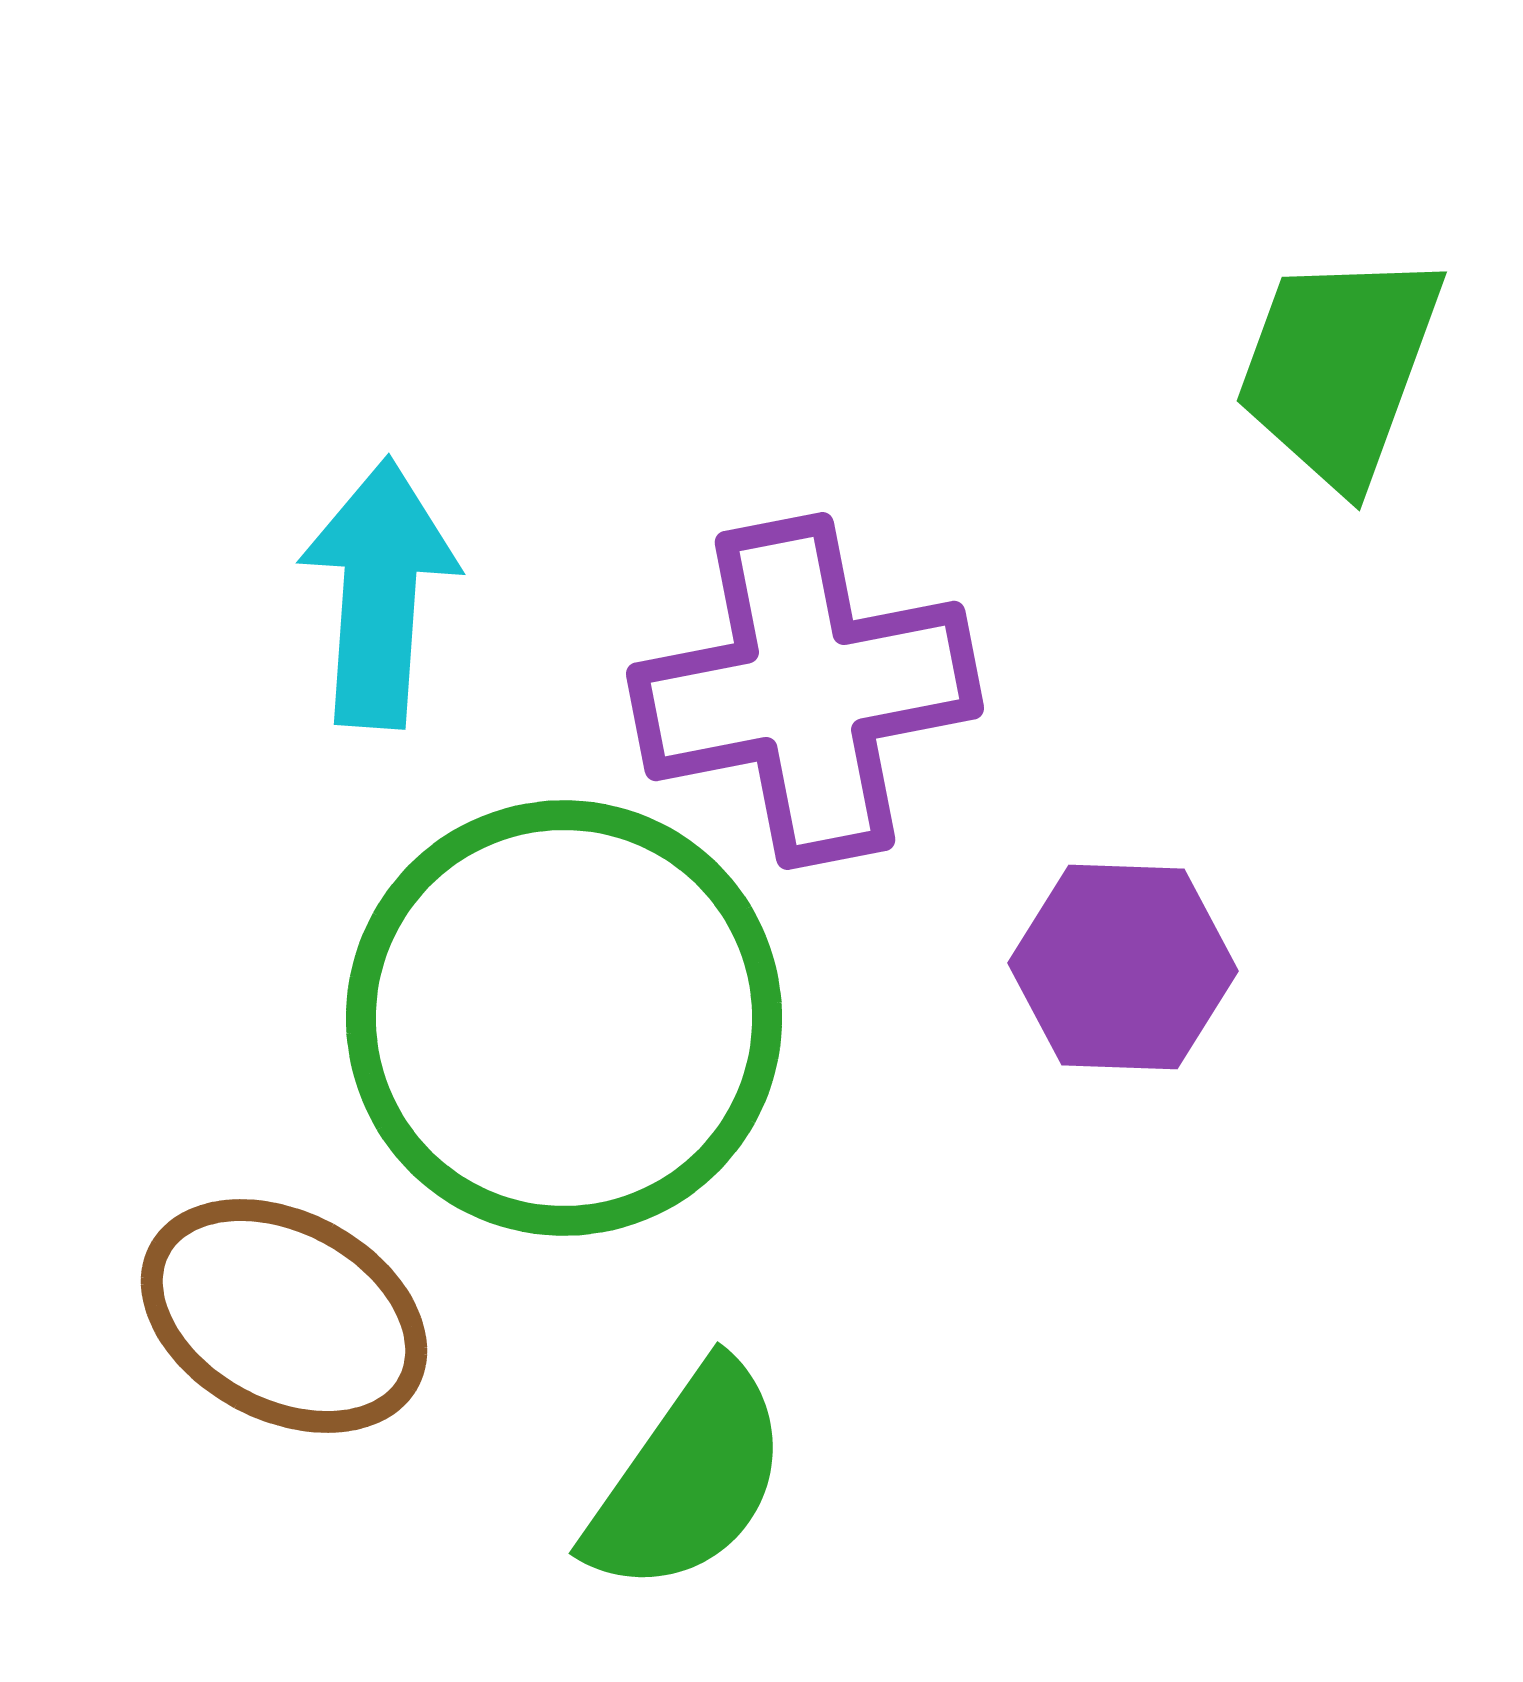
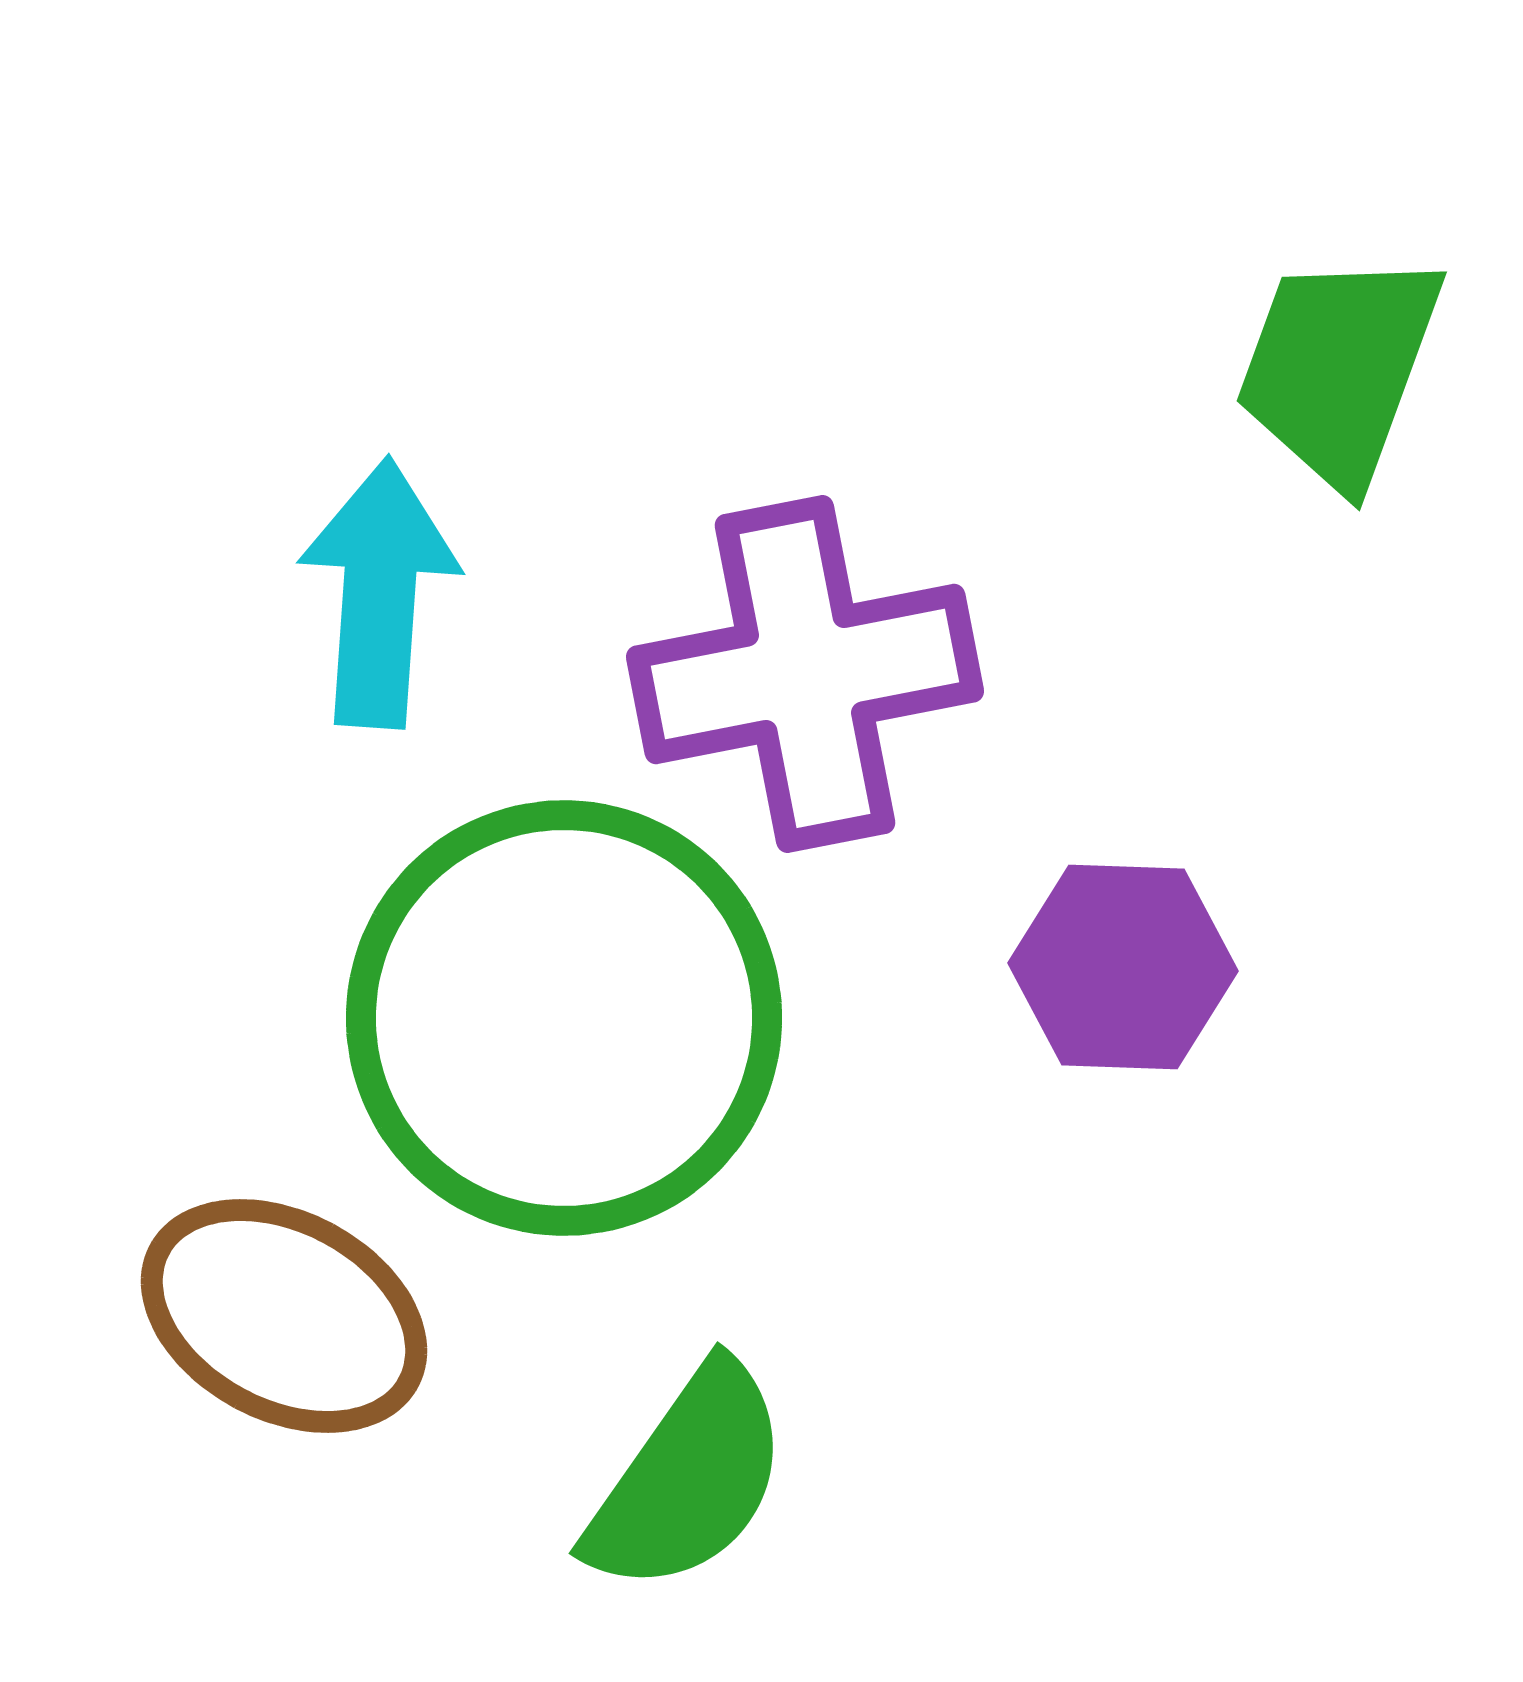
purple cross: moved 17 px up
